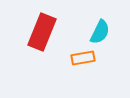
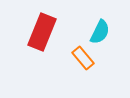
orange rectangle: rotated 60 degrees clockwise
